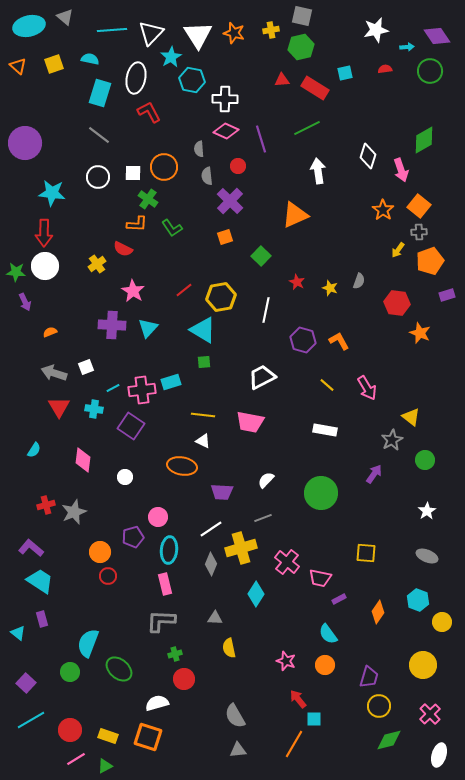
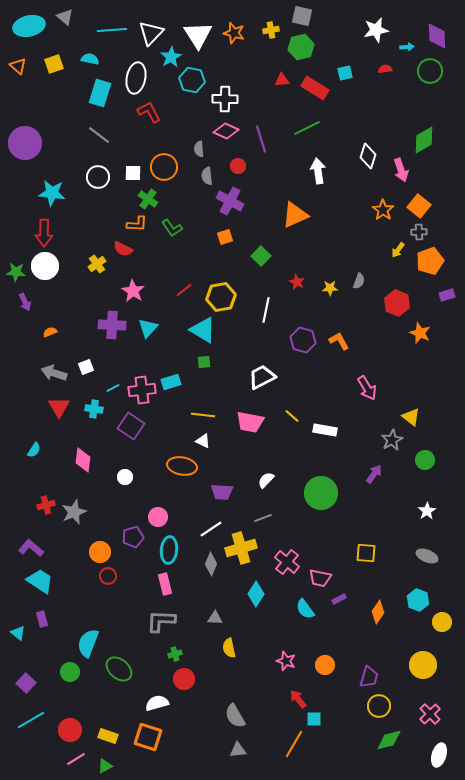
purple diamond at (437, 36): rotated 32 degrees clockwise
purple cross at (230, 201): rotated 16 degrees counterclockwise
yellow star at (330, 288): rotated 21 degrees counterclockwise
red hexagon at (397, 303): rotated 15 degrees clockwise
yellow line at (327, 385): moved 35 px left, 31 px down
cyan semicircle at (328, 634): moved 23 px left, 25 px up
